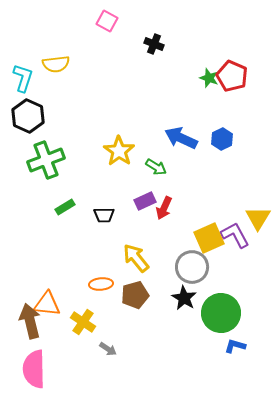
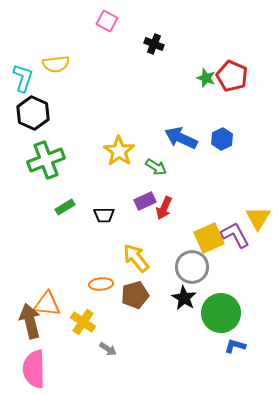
green star: moved 3 px left
black hexagon: moved 5 px right, 3 px up
